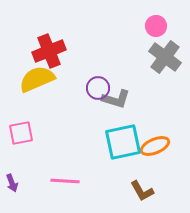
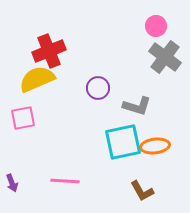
gray L-shape: moved 21 px right, 7 px down
pink square: moved 2 px right, 15 px up
orange ellipse: rotated 16 degrees clockwise
